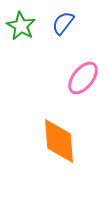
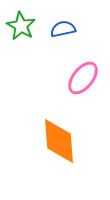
blue semicircle: moved 6 px down; rotated 40 degrees clockwise
